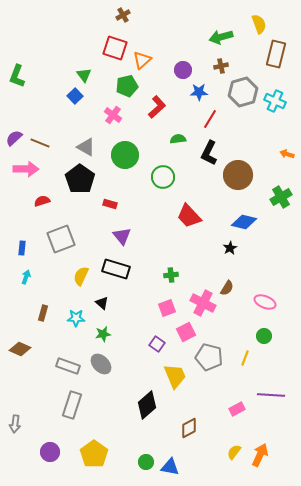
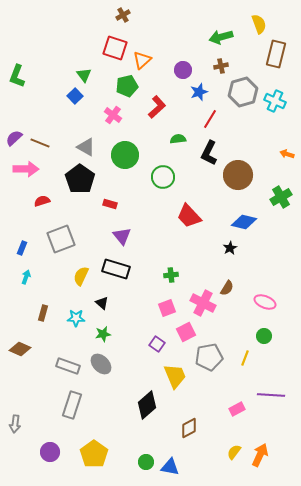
blue star at (199, 92): rotated 18 degrees counterclockwise
blue rectangle at (22, 248): rotated 16 degrees clockwise
gray pentagon at (209, 357): rotated 24 degrees counterclockwise
